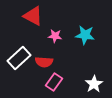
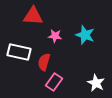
red triangle: rotated 25 degrees counterclockwise
cyan star: rotated 12 degrees clockwise
white rectangle: moved 6 px up; rotated 55 degrees clockwise
red semicircle: rotated 102 degrees clockwise
white star: moved 2 px right, 1 px up; rotated 12 degrees counterclockwise
